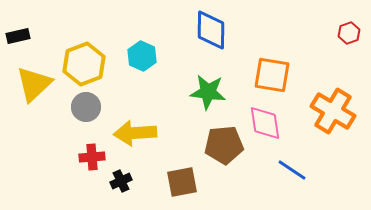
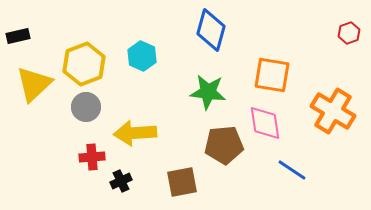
blue diamond: rotated 15 degrees clockwise
